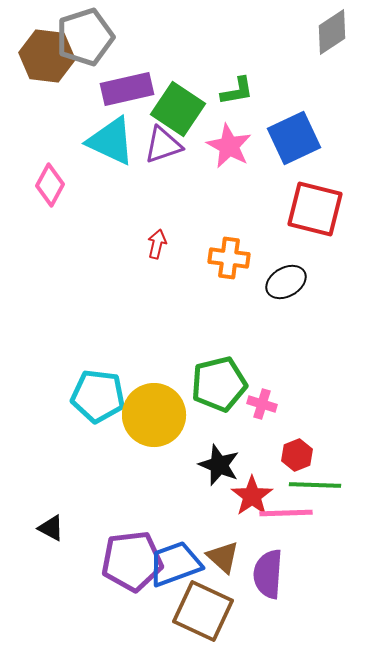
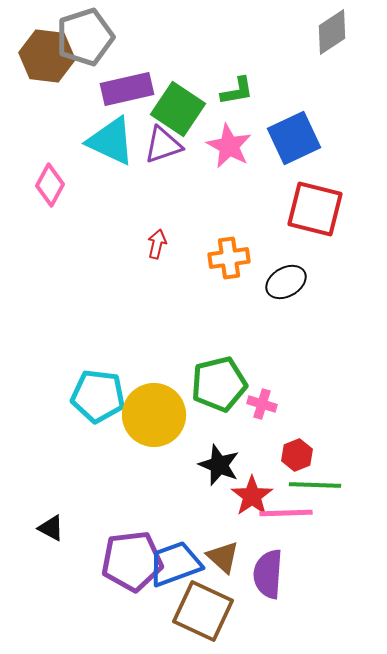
orange cross: rotated 15 degrees counterclockwise
